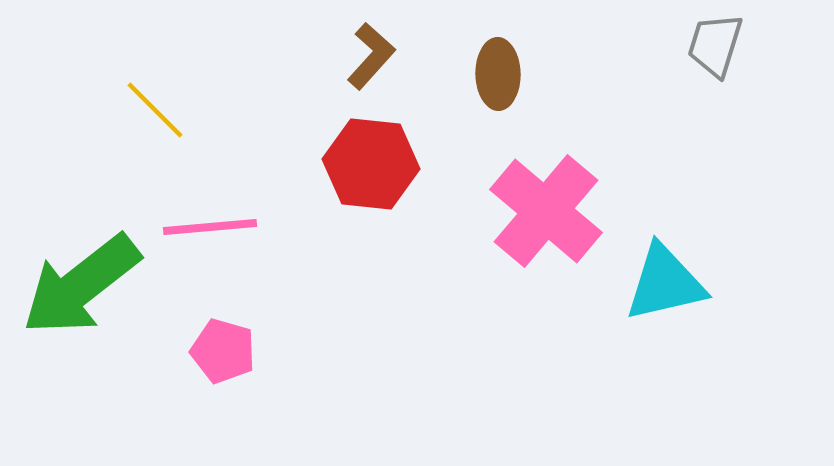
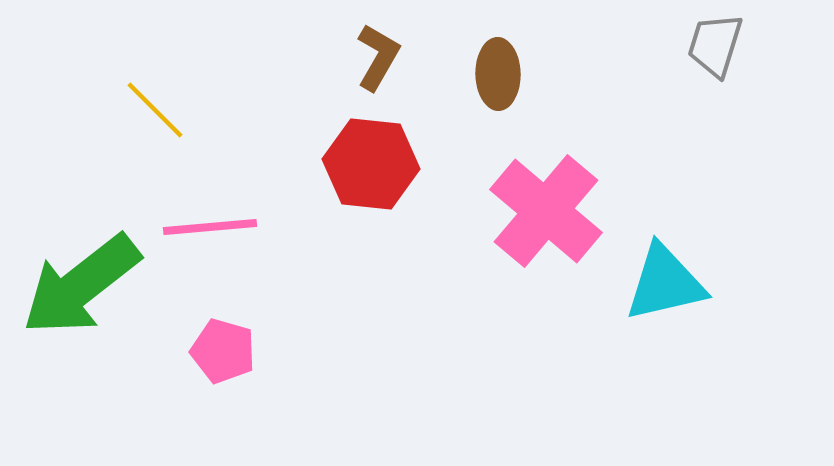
brown L-shape: moved 7 px right, 1 px down; rotated 12 degrees counterclockwise
